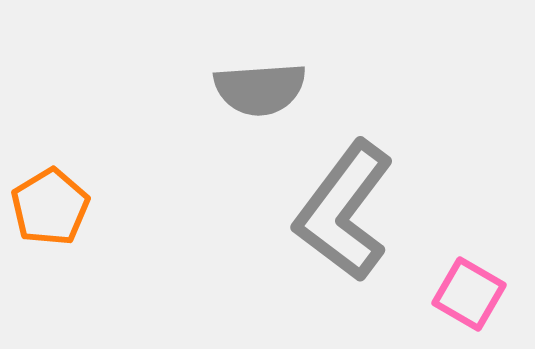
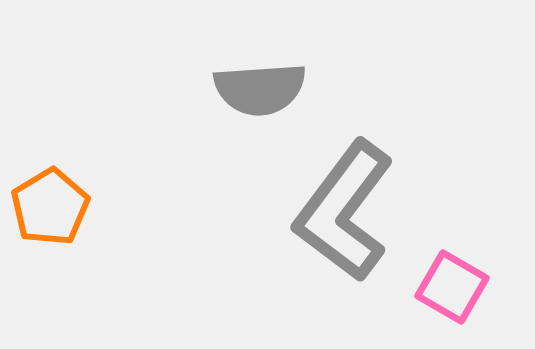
pink square: moved 17 px left, 7 px up
